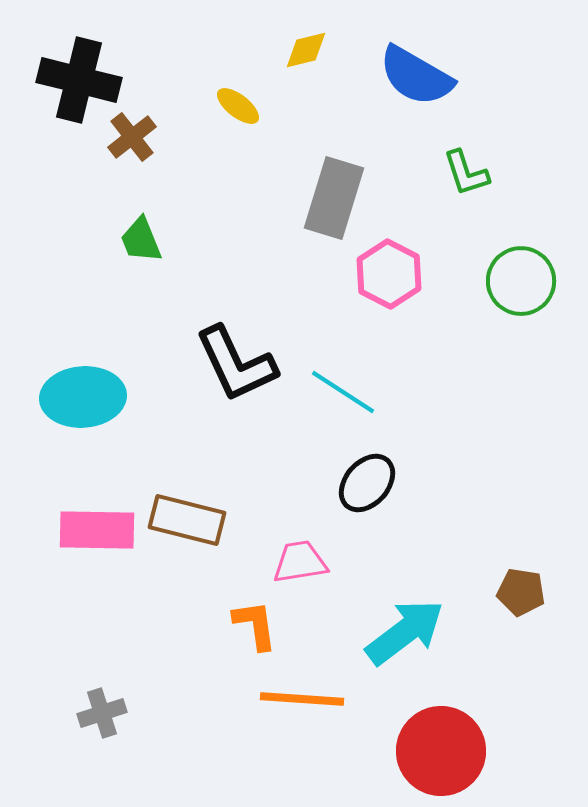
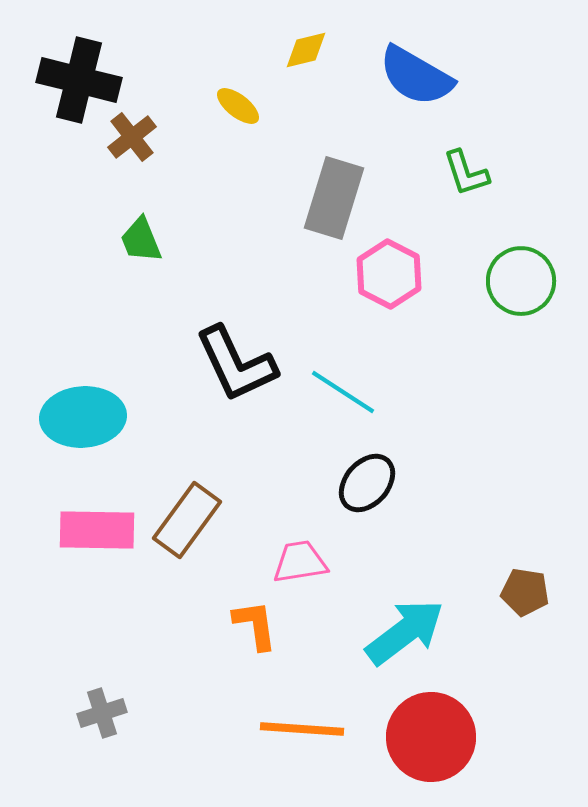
cyan ellipse: moved 20 px down
brown rectangle: rotated 68 degrees counterclockwise
brown pentagon: moved 4 px right
orange line: moved 30 px down
red circle: moved 10 px left, 14 px up
